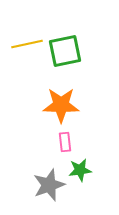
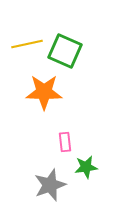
green square: rotated 36 degrees clockwise
orange star: moved 17 px left, 13 px up
green star: moved 6 px right, 3 px up
gray star: moved 1 px right
